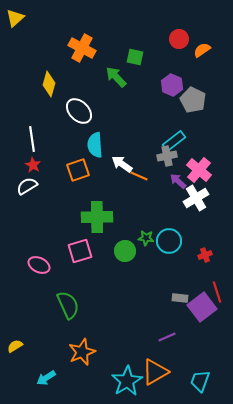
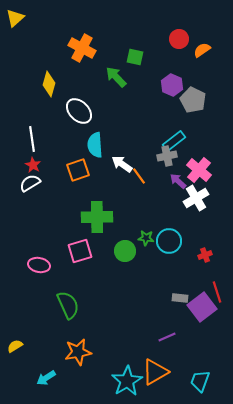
orange line: rotated 30 degrees clockwise
white semicircle: moved 3 px right, 3 px up
pink ellipse: rotated 15 degrees counterclockwise
orange star: moved 4 px left; rotated 12 degrees clockwise
